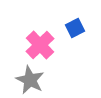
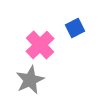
gray star: rotated 20 degrees clockwise
